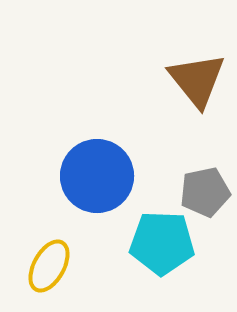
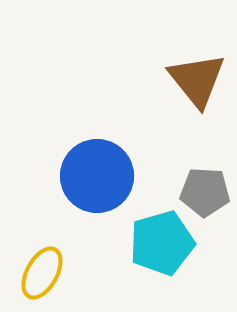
gray pentagon: rotated 15 degrees clockwise
cyan pentagon: rotated 18 degrees counterclockwise
yellow ellipse: moved 7 px left, 7 px down
